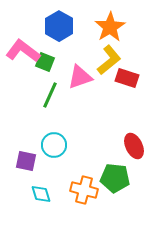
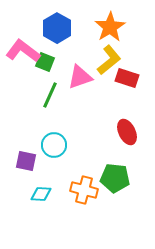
blue hexagon: moved 2 px left, 2 px down
red ellipse: moved 7 px left, 14 px up
cyan diamond: rotated 70 degrees counterclockwise
